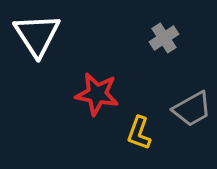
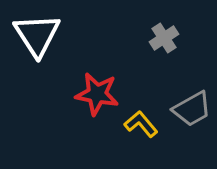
yellow L-shape: moved 2 px right, 9 px up; rotated 120 degrees clockwise
